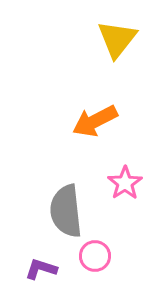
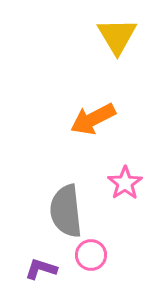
yellow triangle: moved 3 px up; rotated 9 degrees counterclockwise
orange arrow: moved 2 px left, 2 px up
pink circle: moved 4 px left, 1 px up
